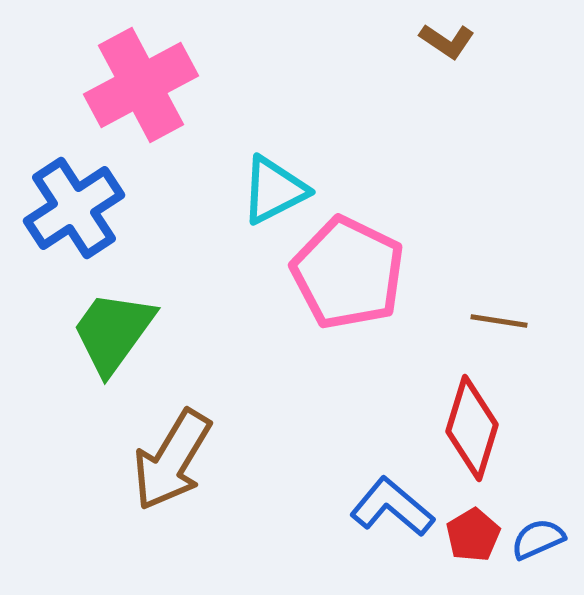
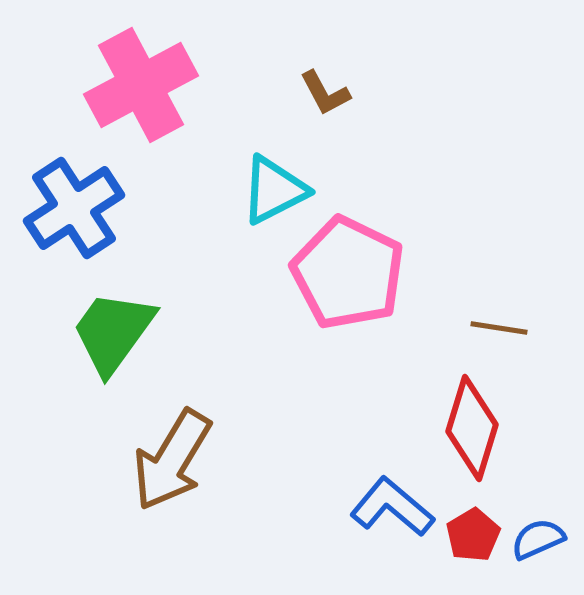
brown L-shape: moved 122 px left, 52 px down; rotated 28 degrees clockwise
brown line: moved 7 px down
